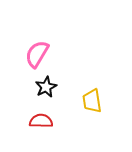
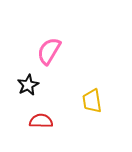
pink semicircle: moved 12 px right, 3 px up
black star: moved 18 px left, 2 px up
